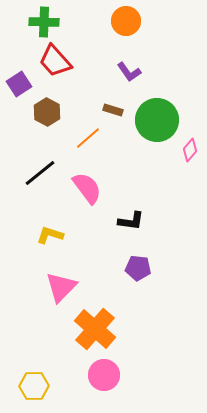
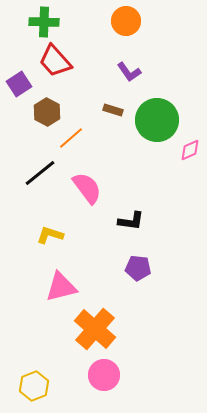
orange line: moved 17 px left
pink diamond: rotated 25 degrees clockwise
pink triangle: rotated 32 degrees clockwise
yellow hexagon: rotated 20 degrees counterclockwise
